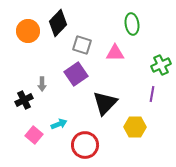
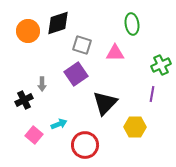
black diamond: rotated 28 degrees clockwise
